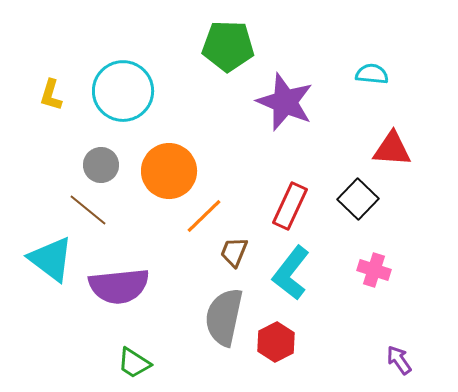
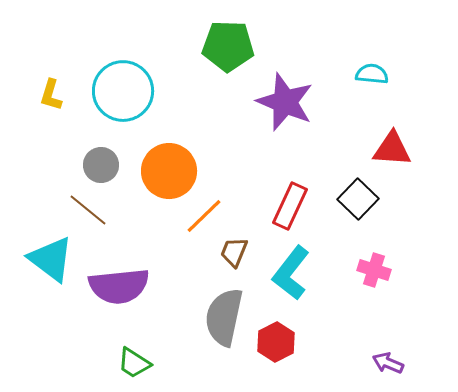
purple arrow: moved 11 px left, 3 px down; rotated 32 degrees counterclockwise
